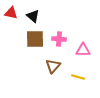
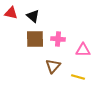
pink cross: moved 1 px left
